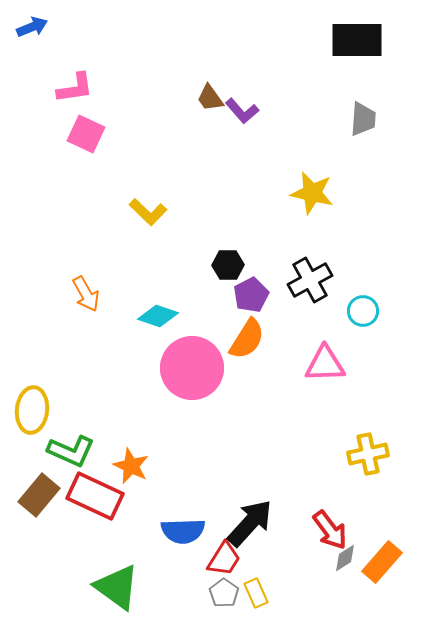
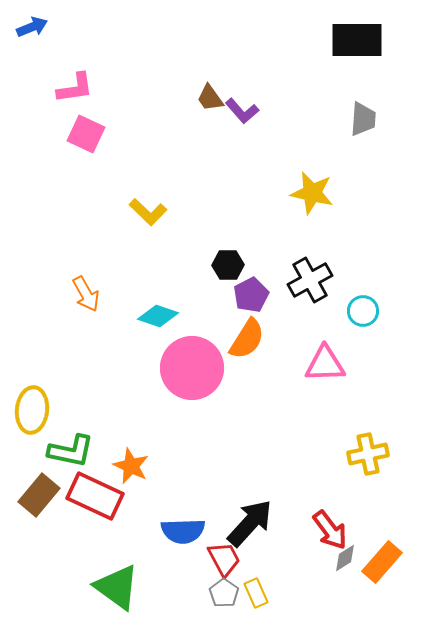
green L-shape: rotated 12 degrees counterclockwise
red trapezoid: rotated 60 degrees counterclockwise
